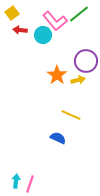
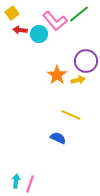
cyan circle: moved 4 px left, 1 px up
